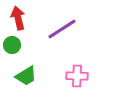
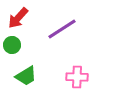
red arrow: rotated 125 degrees counterclockwise
pink cross: moved 1 px down
